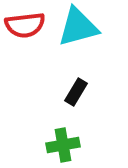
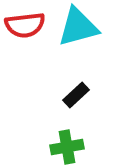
black rectangle: moved 3 px down; rotated 16 degrees clockwise
green cross: moved 4 px right, 2 px down
